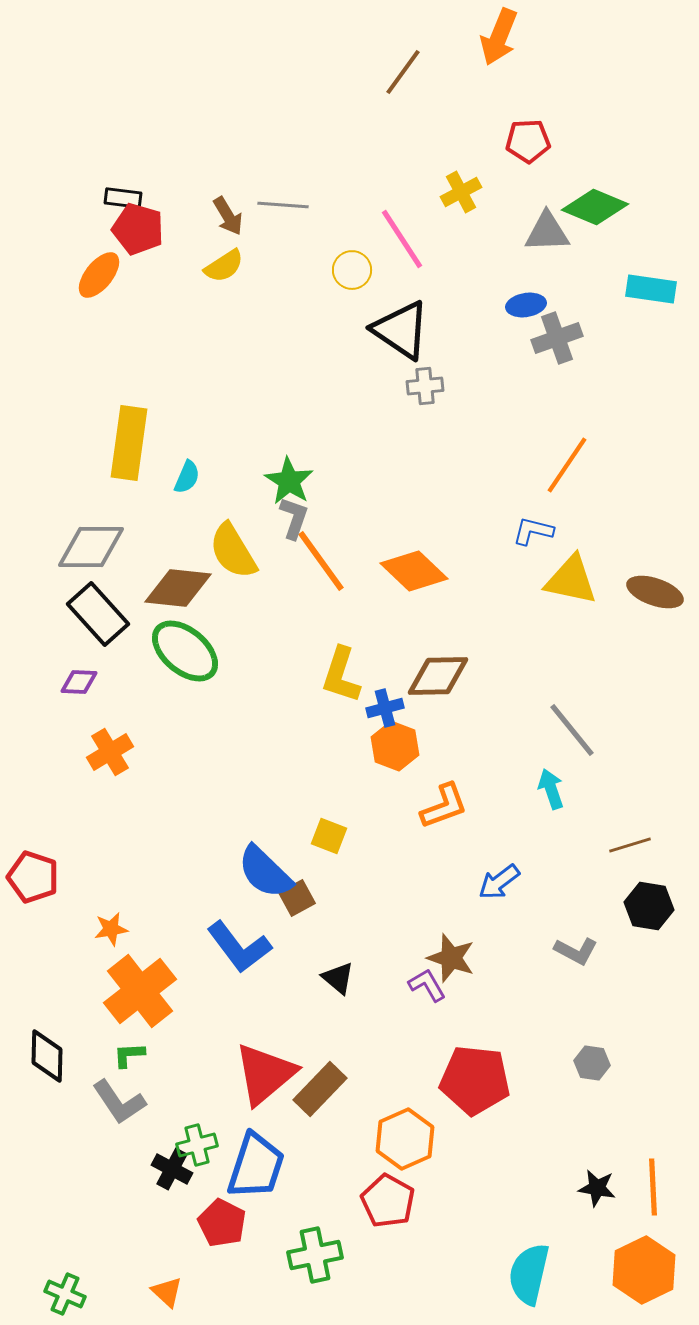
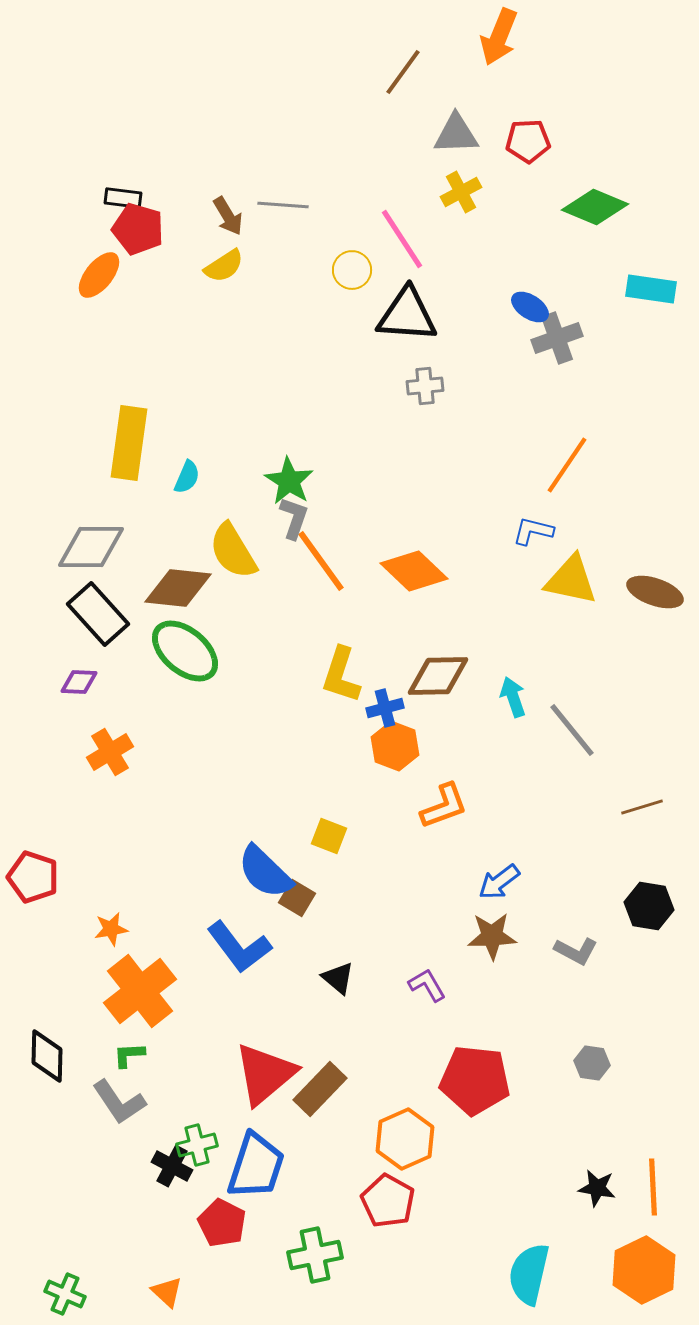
gray triangle at (547, 232): moved 91 px left, 98 px up
blue ellipse at (526, 305): moved 4 px right, 2 px down; rotated 42 degrees clockwise
black triangle at (401, 330): moved 6 px right, 15 px up; rotated 30 degrees counterclockwise
cyan arrow at (551, 789): moved 38 px left, 92 px up
brown line at (630, 845): moved 12 px right, 38 px up
brown square at (297, 898): rotated 30 degrees counterclockwise
brown star at (451, 958): moved 41 px right, 22 px up; rotated 21 degrees counterclockwise
black cross at (172, 1169): moved 3 px up
